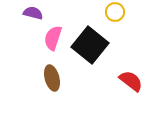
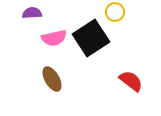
purple semicircle: moved 1 px left; rotated 18 degrees counterclockwise
pink semicircle: moved 1 px right; rotated 120 degrees counterclockwise
black square: moved 1 px right, 7 px up; rotated 18 degrees clockwise
brown ellipse: moved 1 px down; rotated 15 degrees counterclockwise
